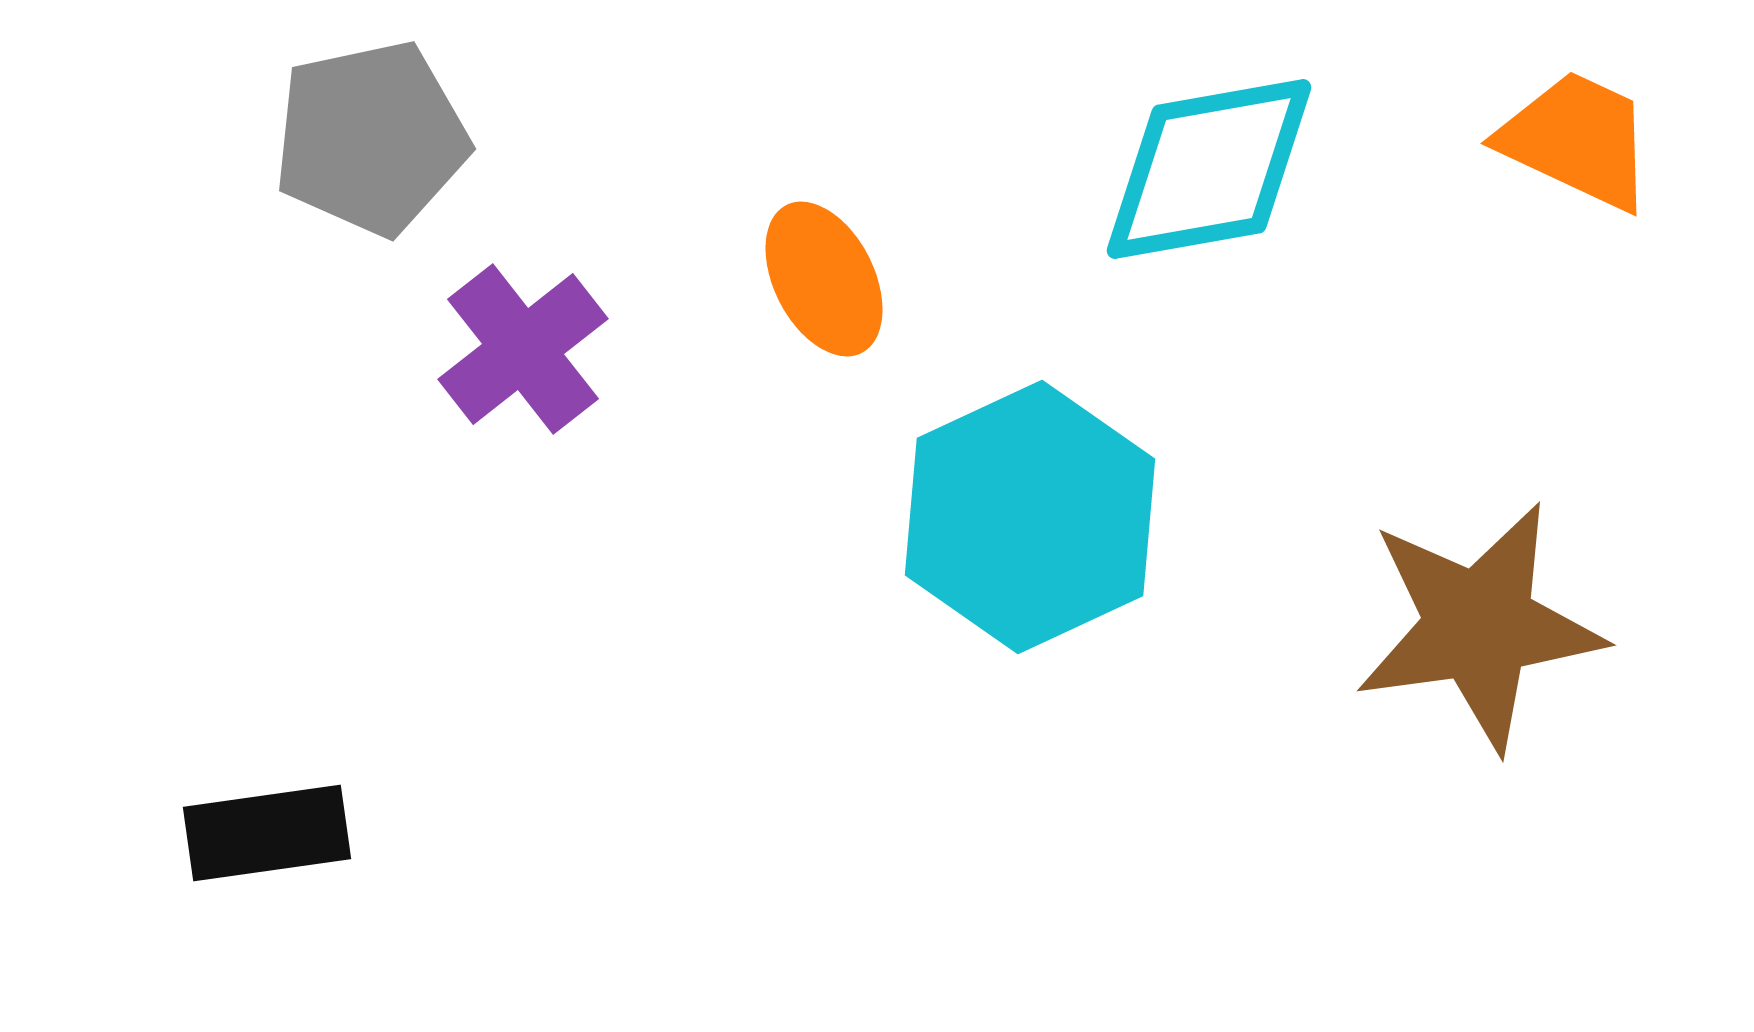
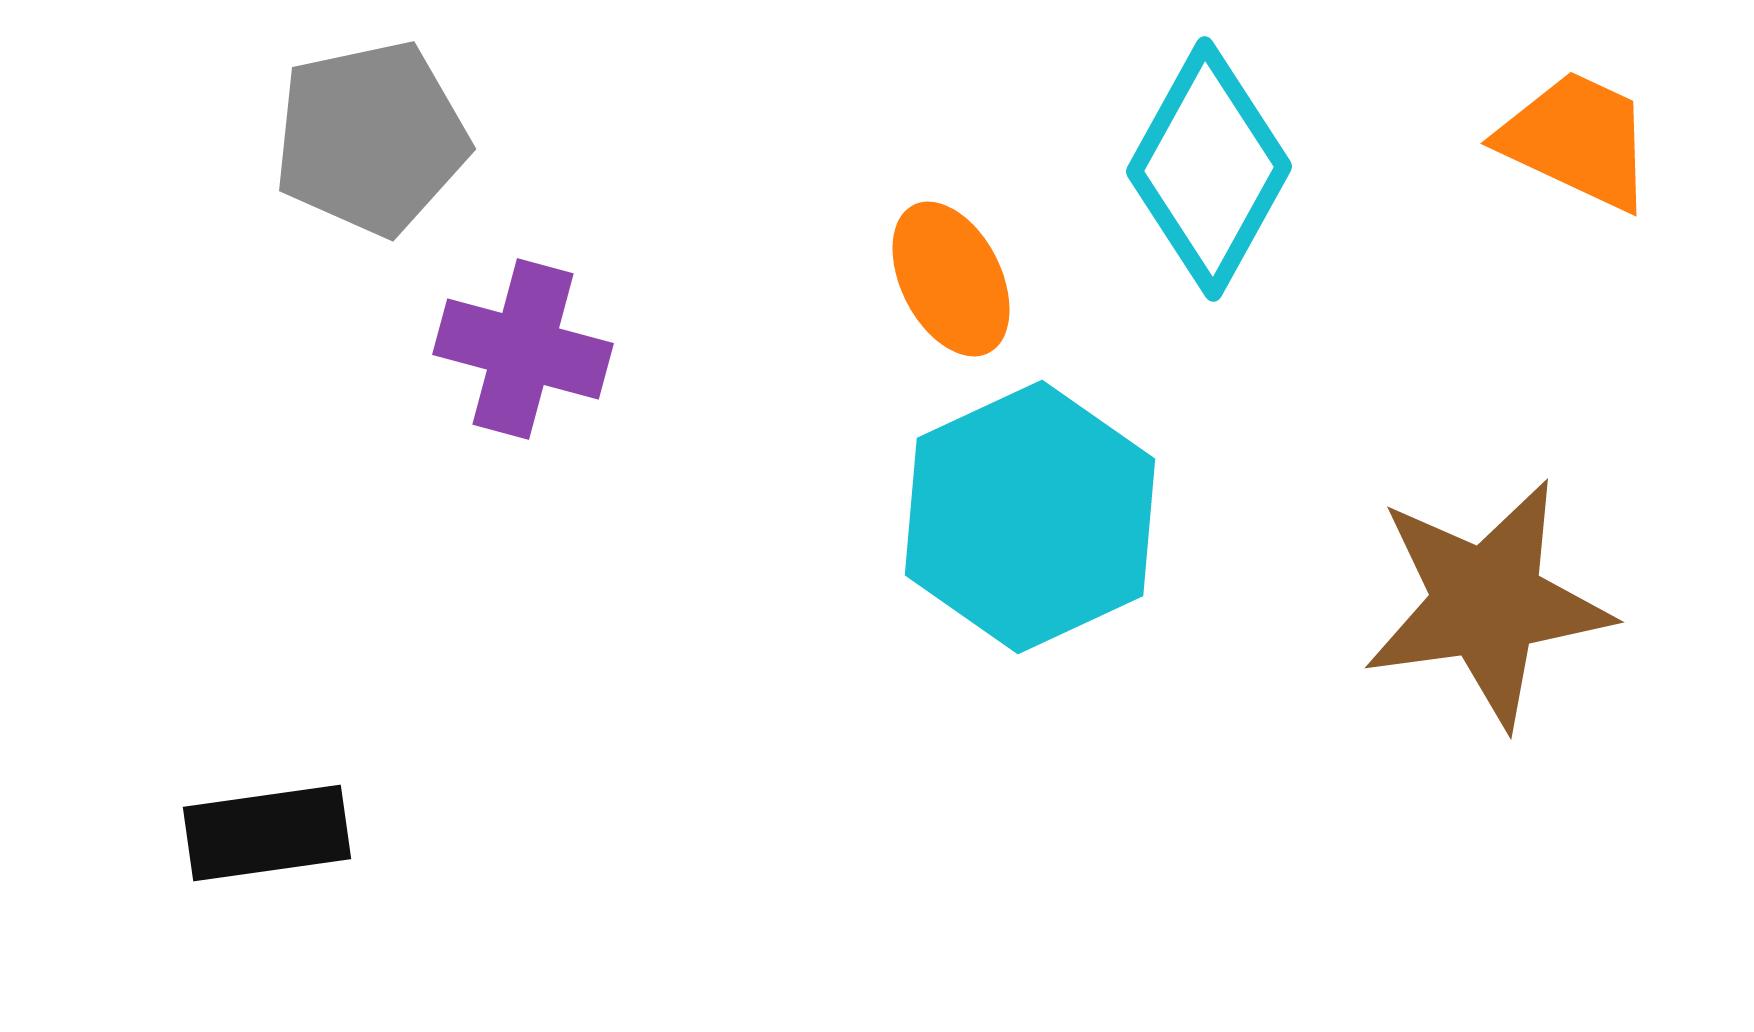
cyan diamond: rotated 51 degrees counterclockwise
orange ellipse: moved 127 px right
purple cross: rotated 37 degrees counterclockwise
brown star: moved 8 px right, 23 px up
